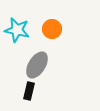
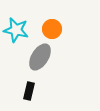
cyan star: moved 1 px left
gray ellipse: moved 3 px right, 8 px up
